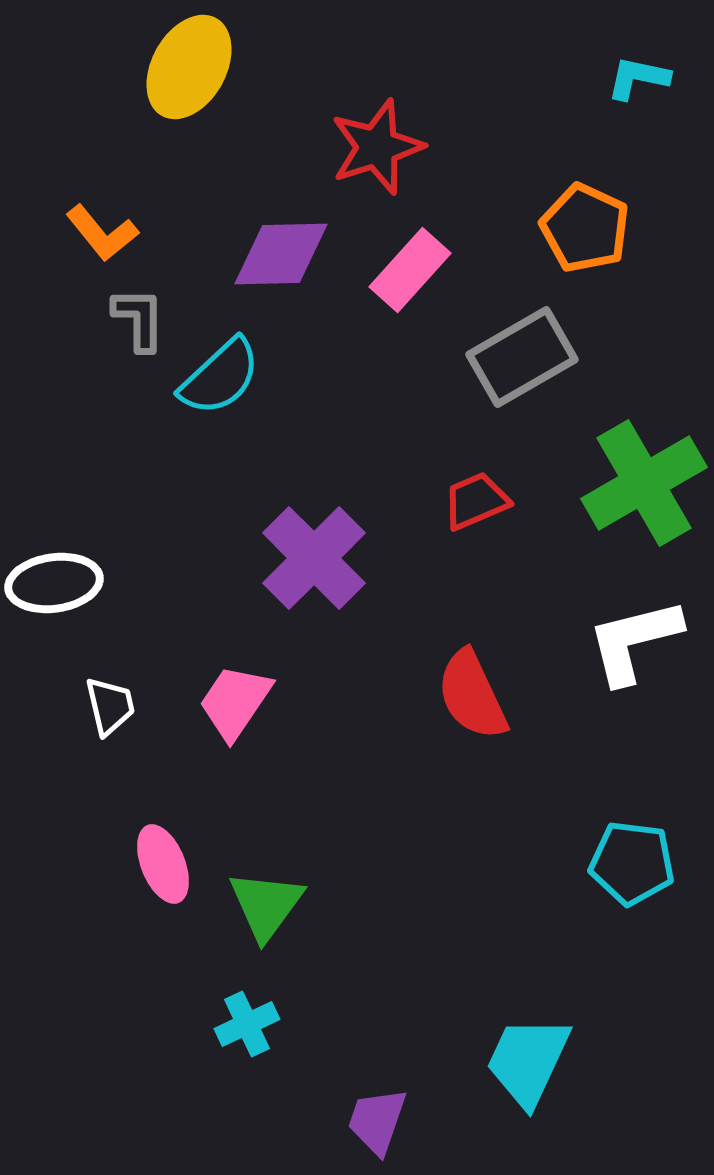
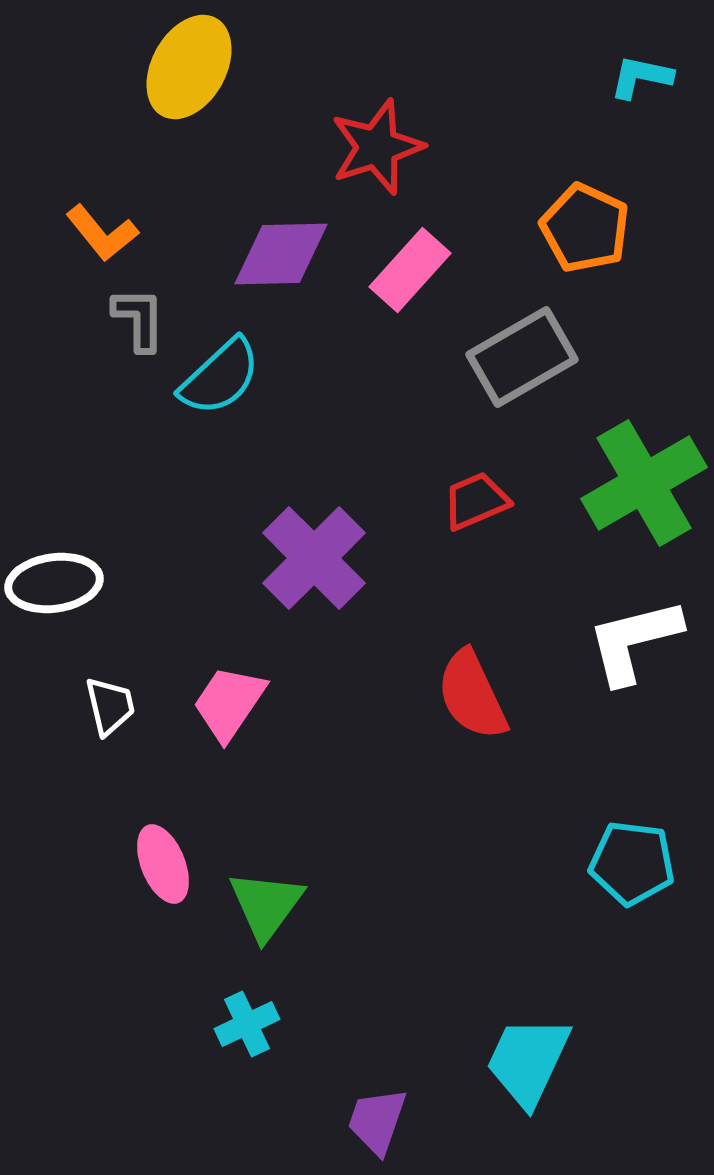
cyan L-shape: moved 3 px right, 1 px up
pink trapezoid: moved 6 px left, 1 px down
